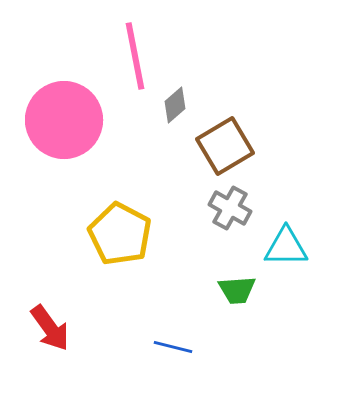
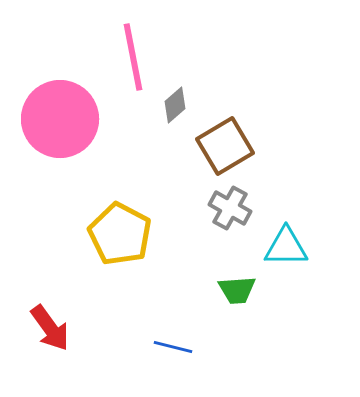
pink line: moved 2 px left, 1 px down
pink circle: moved 4 px left, 1 px up
